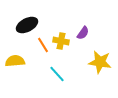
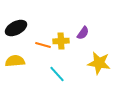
black ellipse: moved 11 px left, 3 px down
yellow cross: rotated 14 degrees counterclockwise
orange line: rotated 42 degrees counterclockwise
yellow star: moved 1 px left, 1 px down
